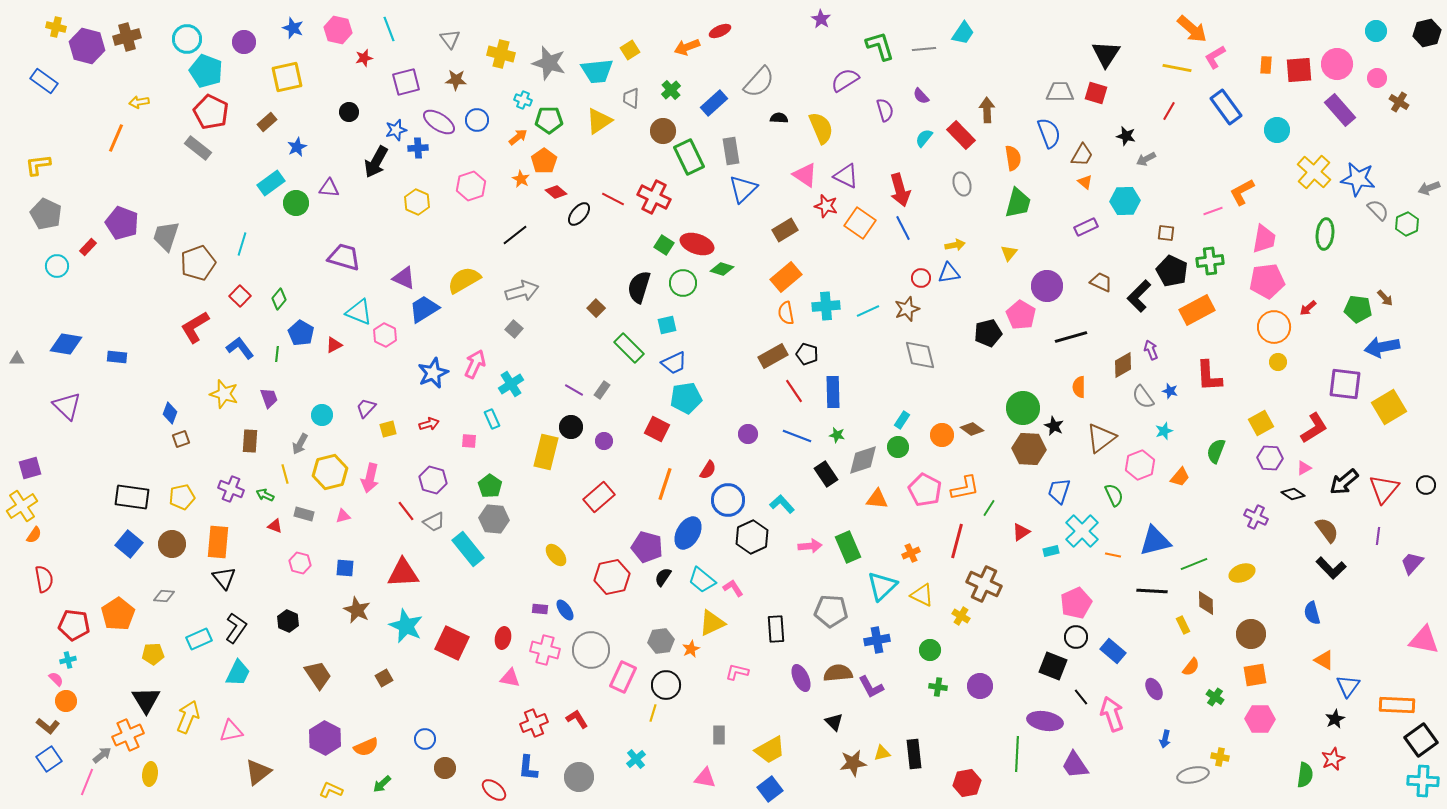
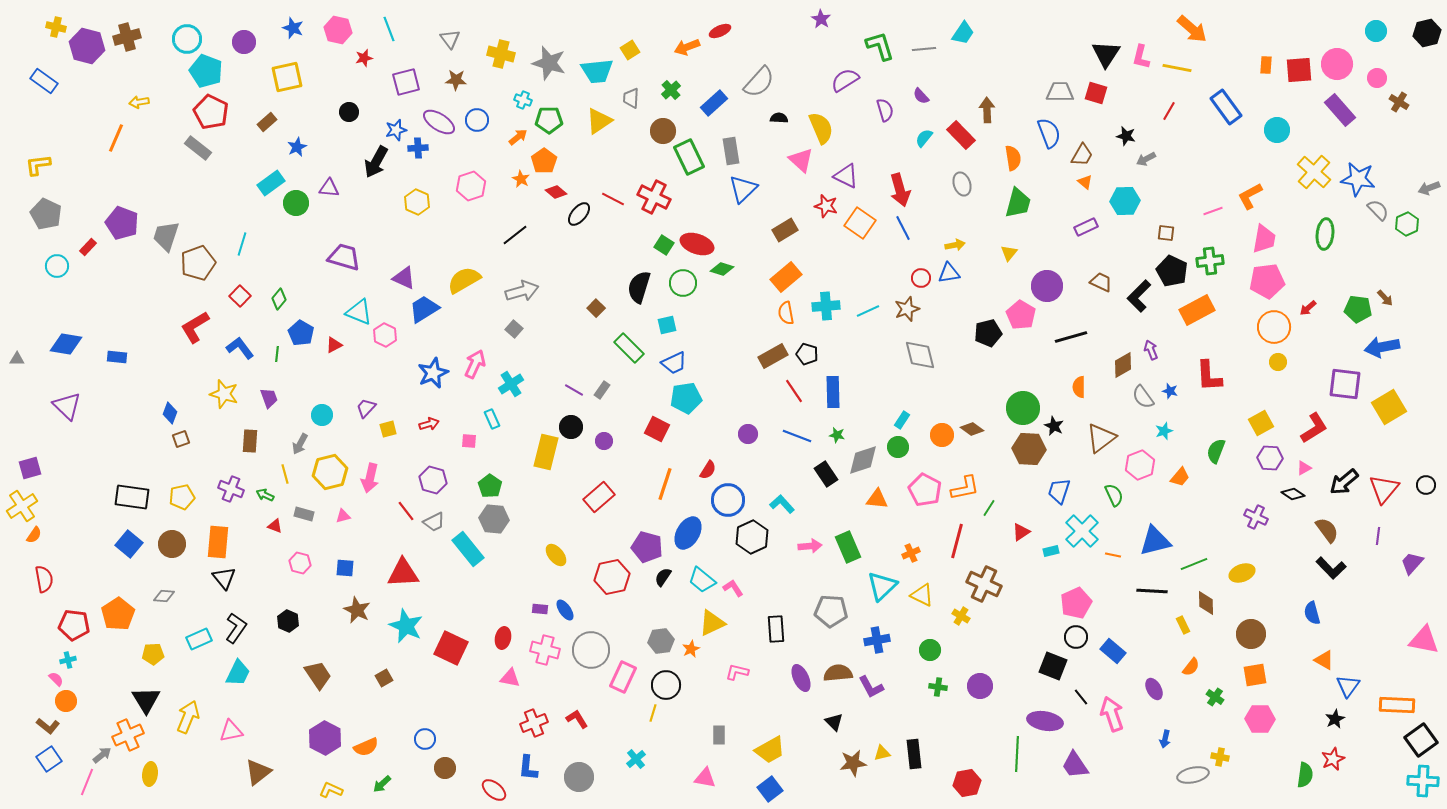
pink L-shape at (1215, 57): moved 74 px left; rotated 45 degrees counterclockwise
pink triangle at (805, 175): moved 4 px left, 15 px up; rotated 8 degrees clockwise
orange L-shape at (1242, 192): moved 8 px right, 4 px down
red square at (452, 643): moved 1 px left, 5 px down
